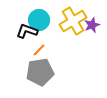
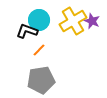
purple star: moved 4 px up; rotated 28 degrees counterclockwise
gray pentagon: moved 1 px right, 8 px down
